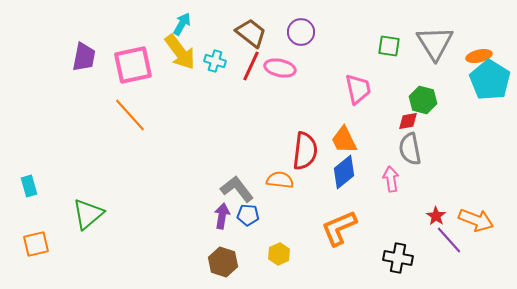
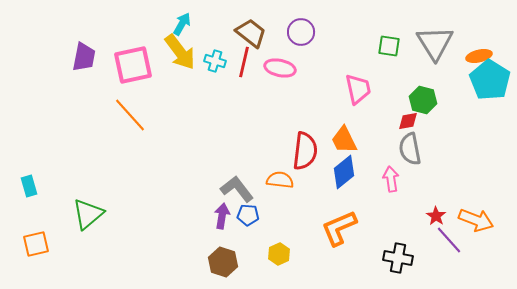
red line: moved 7 px left, 4 px up; rotated 12 degrees counterclockwise
